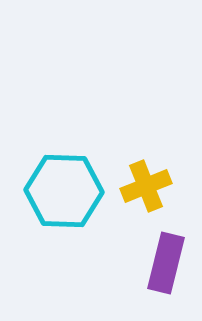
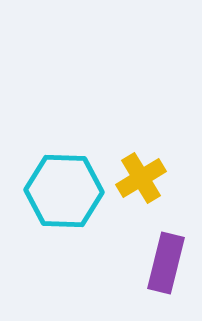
yellow cross: moved 5 px left, 8 px up; rotated 9 degrees counterclockwise
